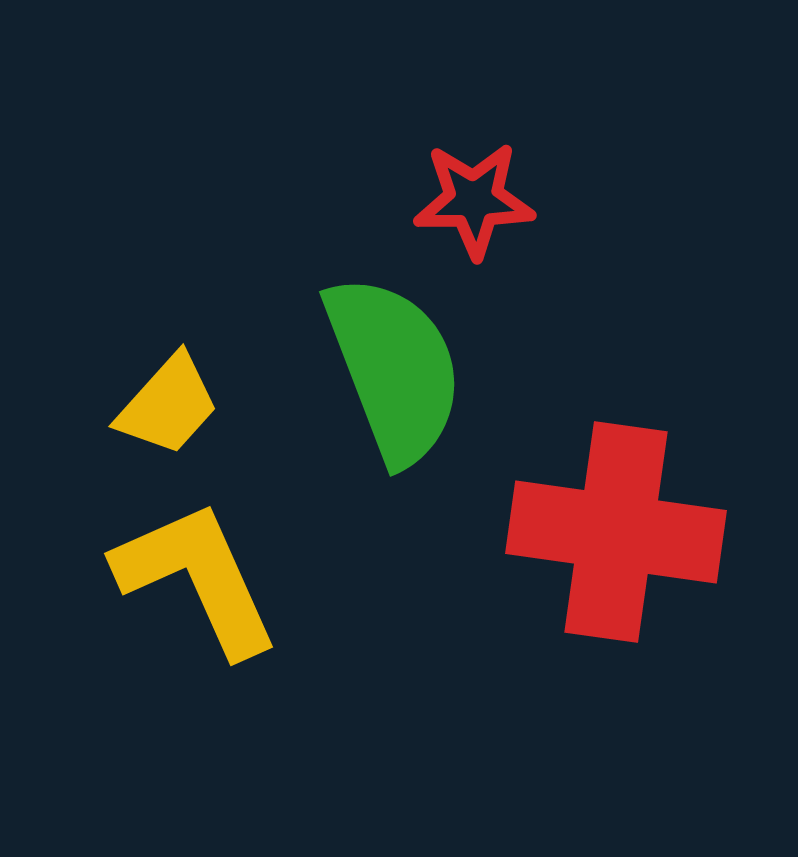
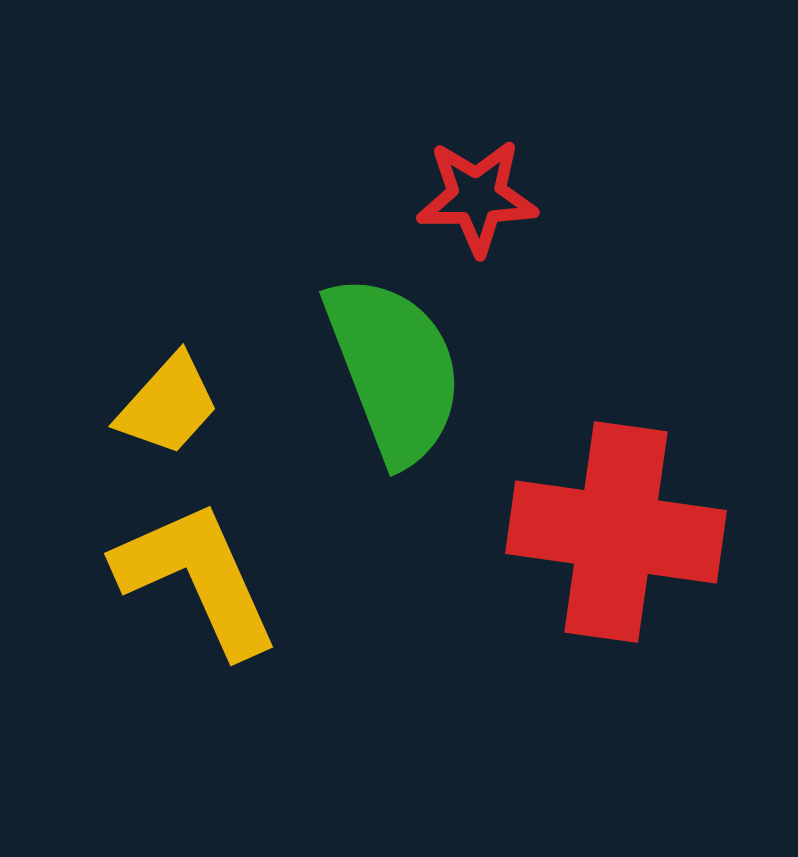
red star: moved 3 px right, 3 px up
